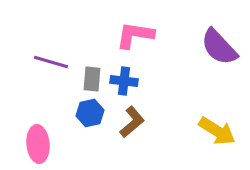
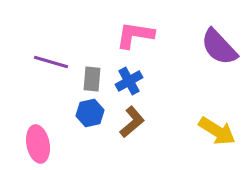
blue cross: moved 5 px right; rotated 36 degrees counterclockwise
pink ellipse: rotated 6 degrees counterclockwise
